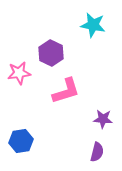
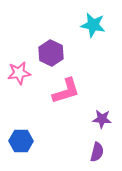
purple star: moved 1 px left
blue hexagon: rotated 10 degrees clockwise
